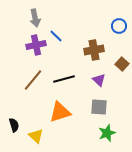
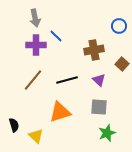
purple cross: rotated 12 degrees clockwise
black line: moved 3 px right, 1 px down
